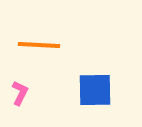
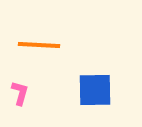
pink L-shape: rotated 10 degrees counterclockwise
